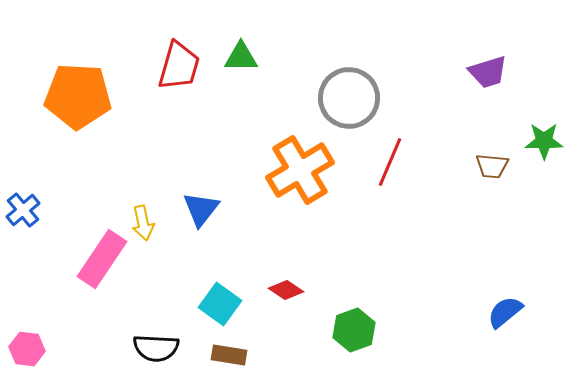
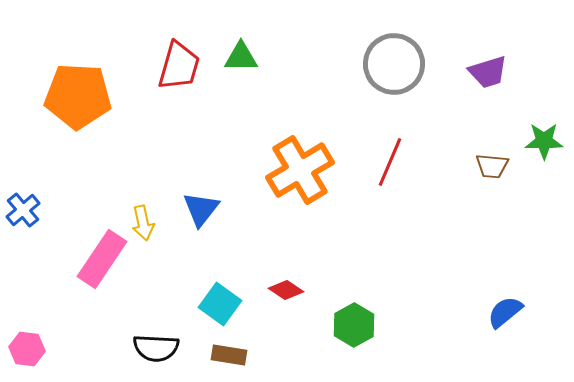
gray circle: moved 45 px right, 34 px up
green hexagon: moved 5 px up; rotated 9 degrees counterclockwise
